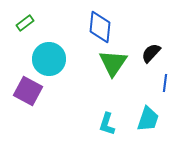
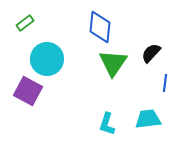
cyan circle: moved 2 px left
cyan trapezoid: rotated 116 degrees counterclockwise
